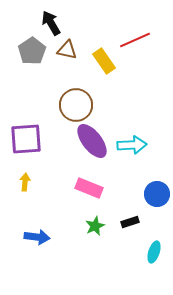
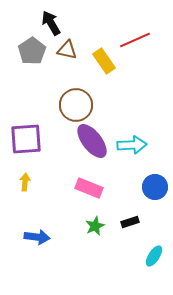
blue circle: moved 2 px left, 7 px up
cyan ellipse: moved 4 px down; rotated 15 degrees clockwise
